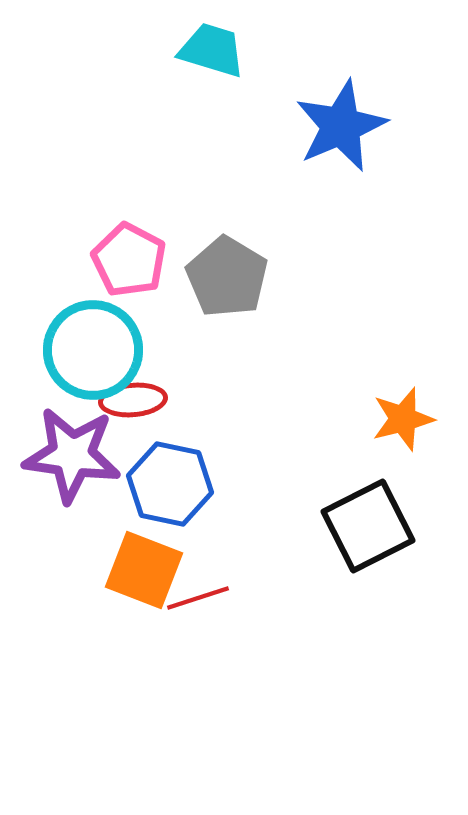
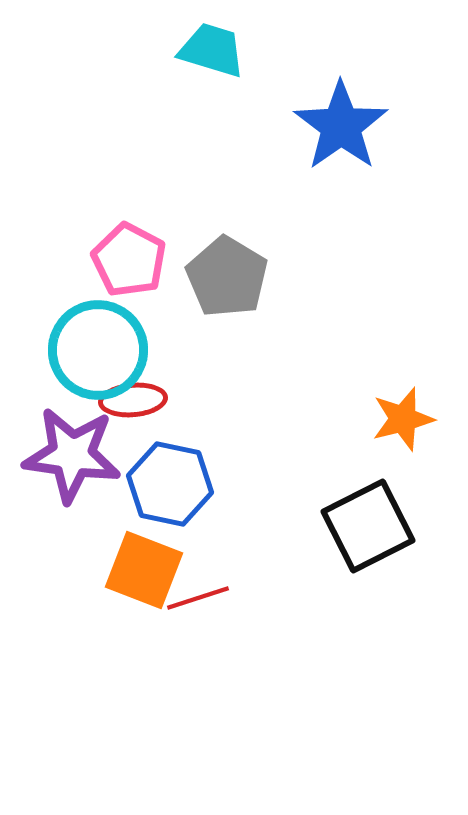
blue star: rotated 12 degrees counterclockwise
cyan circle: moved 5 px right
